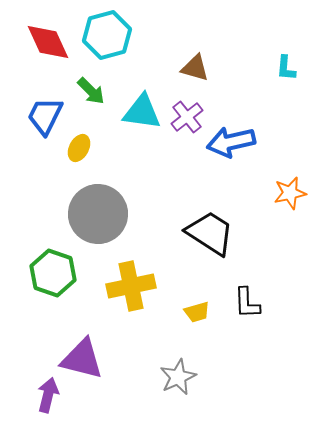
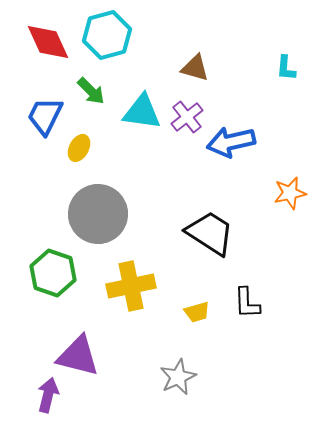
purple triangle: moved 4 px left, 3 px up
